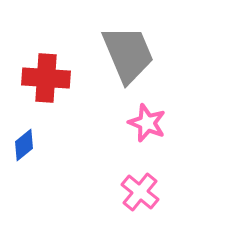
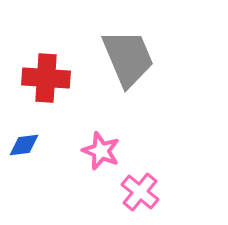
gray trapezoid: moved 4 px down
pink star: moved 46 px left, 28 px down
blue diamond: rotated 32 degrees clockwise
